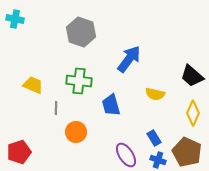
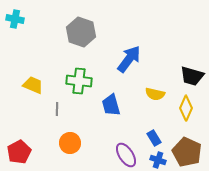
black trapezoid: rotated 25 degrees counterclockwise
gray line: moved 1 px right, 1 px down
yellow diamond: moved 7 px left, 5 px up
orange circle: moved 6 px left, 11 px down
red pentagon: rotated 10 degrees counterclockwise
